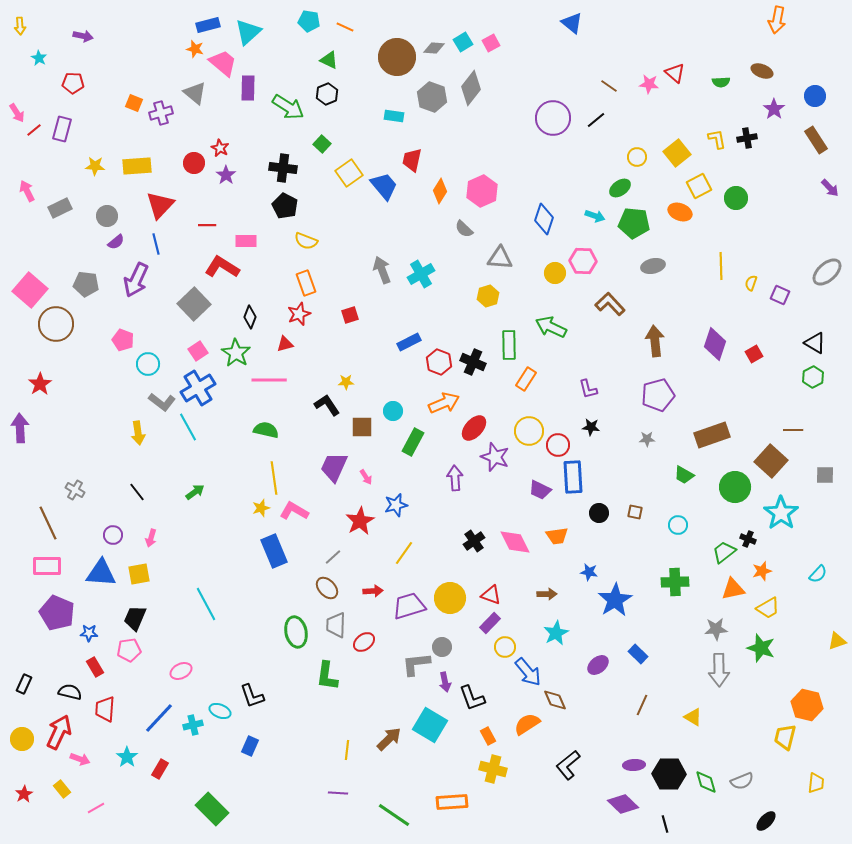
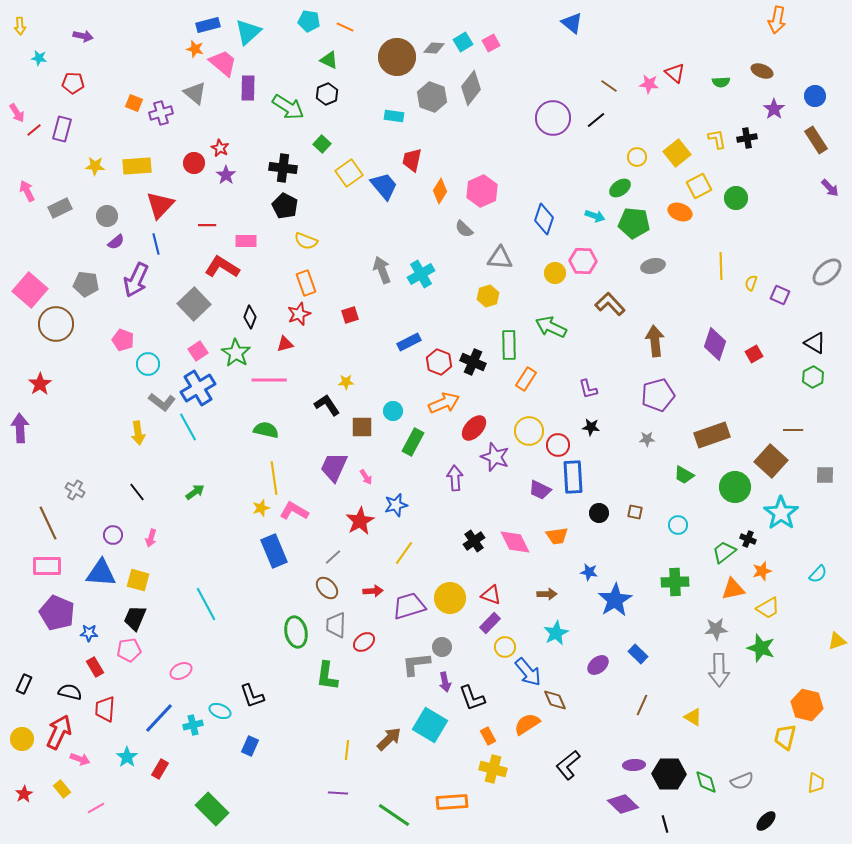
cyan star at (39, 58): rotated 21 degrees counterclockwise
yellow square at (139, 574): moved 1 px left, 6 px down; rotated 25 degrees clockwise
